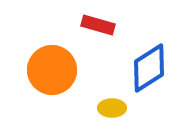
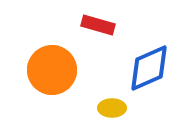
blue diamond: rotated 9 degrees clockwise
